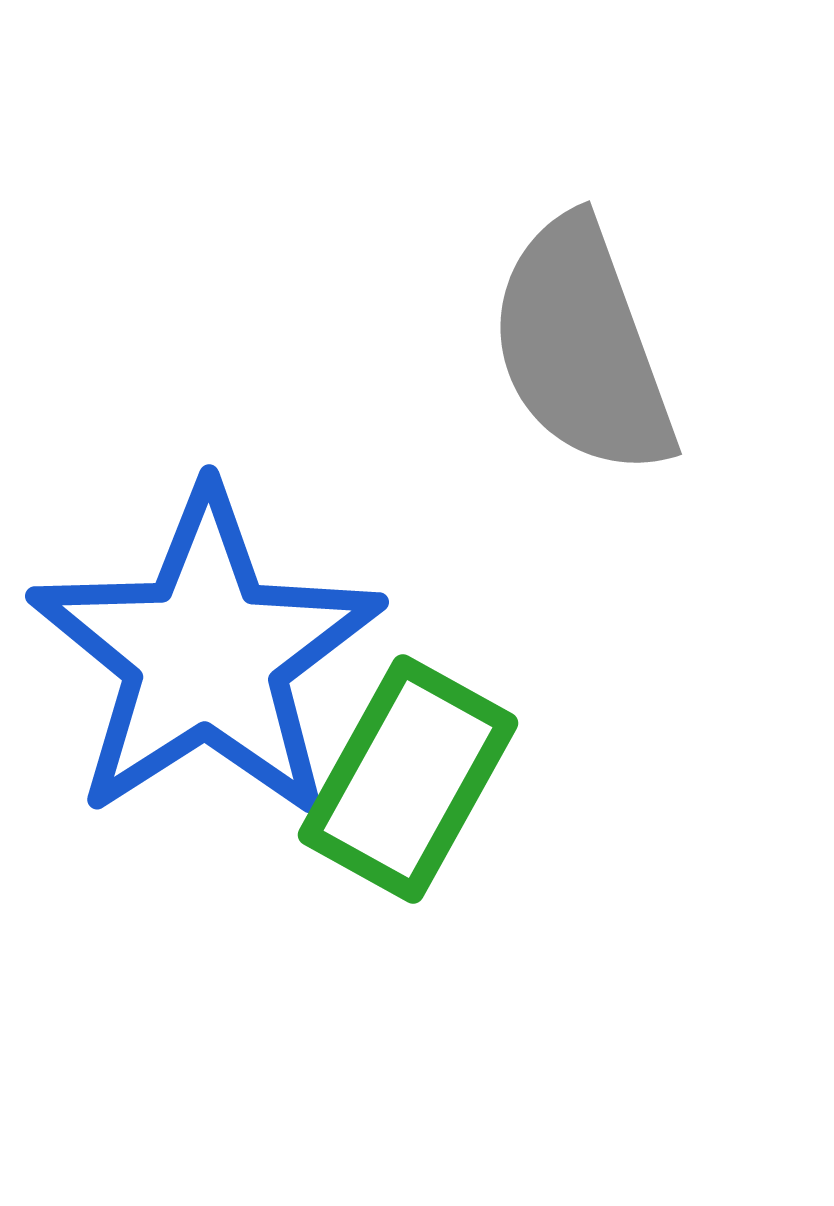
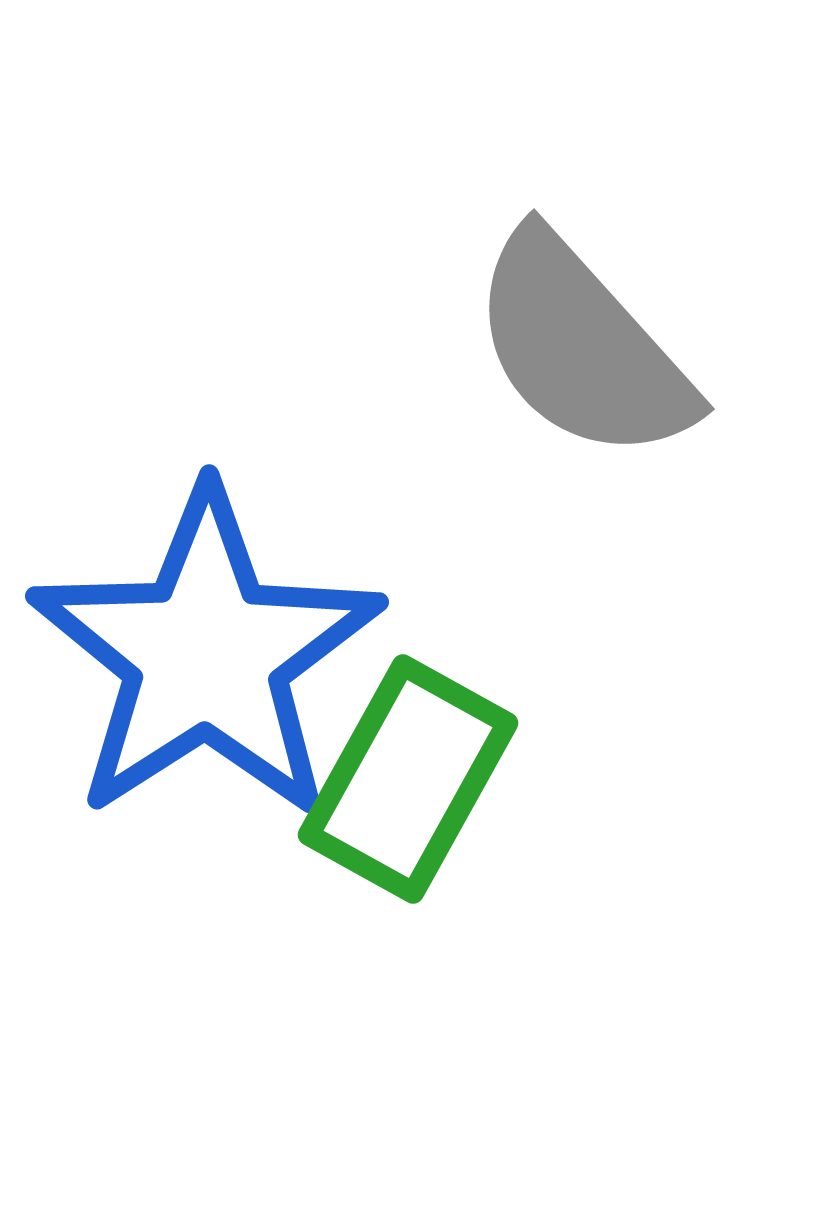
gray semicircle: rotated 22 degrees counterclockwise
